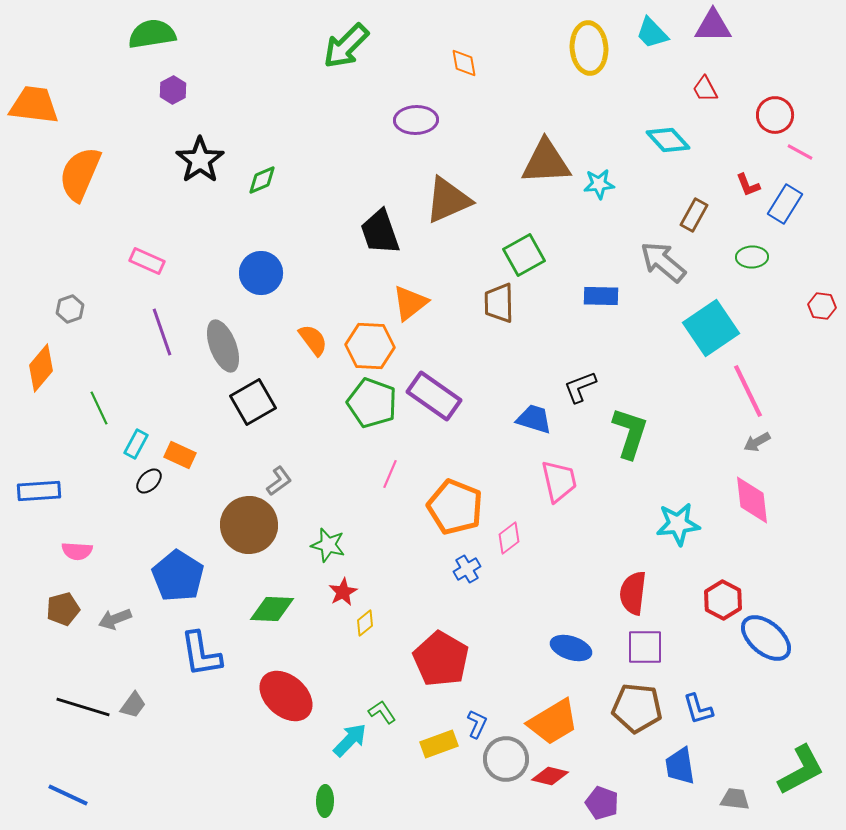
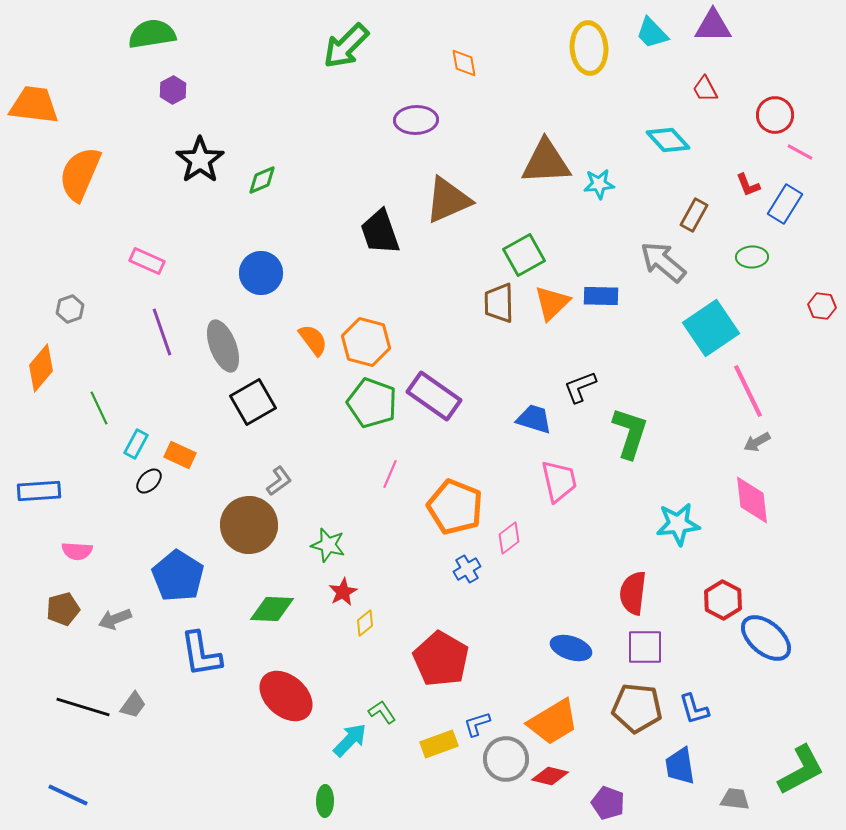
orange triangle at (410, 303): moved 142 px right; rotated 6 degrees counterclockwise
orange hexagon at (370, 346): moved 4 px left, 4 px up; rotated 12 degrees clockwise
blue L-shape at (698, 709): moved 4 px left
blue L-shape at (477, 724): rotated 132 degrees counterclockwise
purple pentagon at (602, 803): moved 6 px right
